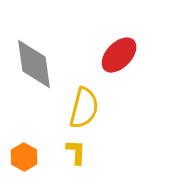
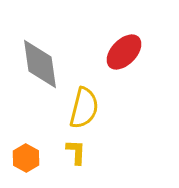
red ellipse: moved 5 px right, 3 px up
gray diamond: moved 6 px right
orange hexagon: moved 2 px right, 1 px down
